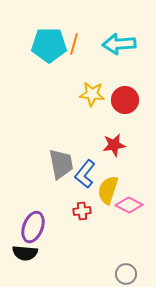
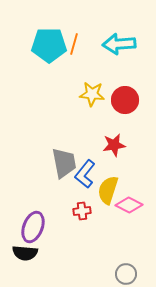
gray trapezoid: moved 3 px right, 1 px up
